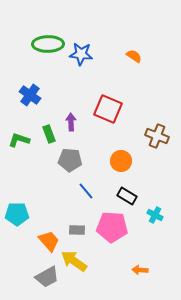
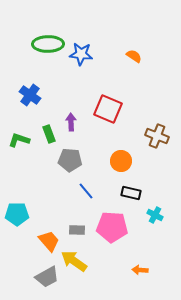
black rectangle: moved 4 px right, 3 px up; rotated 18 degrees counterclockwise
